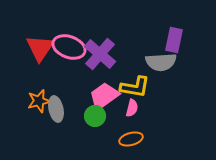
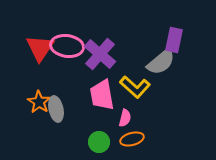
pink ellipse: moved 2 px left, 1 px up; rotated 12 degrees counterclockwise
gray semicircle: rotated 36 degrees counterclockwise
yellow L-shape: rotated 32 degrees clockwise
pink trapezoid: moved 2 px left, 1 px up; rotated 64 degrees counterclockwise
orange star: moved 1 px down; rotated 25 degrees counterclockwise
pink semicircle: moved 7 px left, 10 px down
green circle: moved 4 px right, 26 px down
orange ellipse: moved 1 px right
